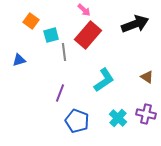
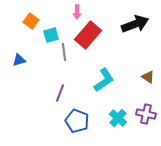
pink arrow: moved 7 px left, 2 px down; rotated 48 degrees clockwise
brown triangle: moved 1 px right
